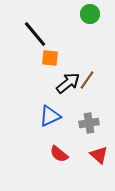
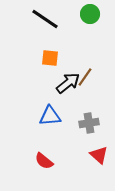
black line: moved 10 px right, 15 px up; rotated 16 degrees counterclockwise
brown line: moved 2 px left, 3 px up
blue triangle: rotated 20 degrees clockwise
red semicircle: moved 15 px left, 7 px down
